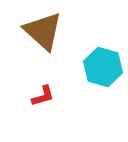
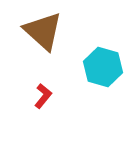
red L-shape: rotated 35 degrees counterclockwise
